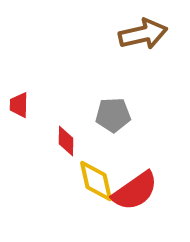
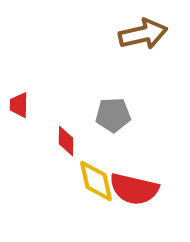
red semicircle: moved 1 px left, 2 px up; rotated 48 degrees clockwise
